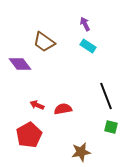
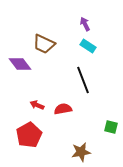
brown trapezoid: moved 2 px down; rotated 10 degrees counterclockwise
black line: moved 23 px left, 16 px up
